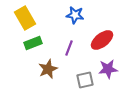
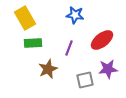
green rectangle: rotated 18 degrees clockwise
